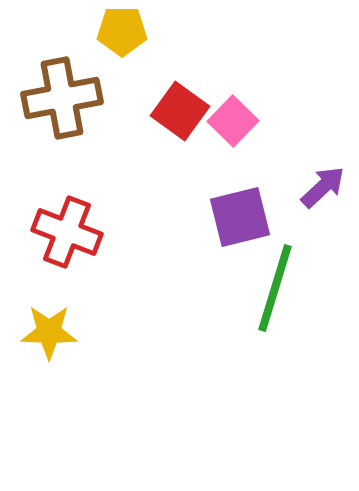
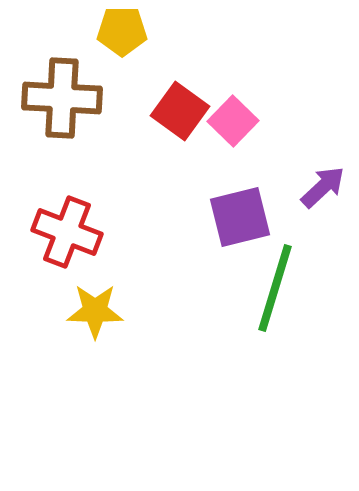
brown cross: rotated 14 degrees clockwise
yellow star: moved 46 px right, 21 px up
